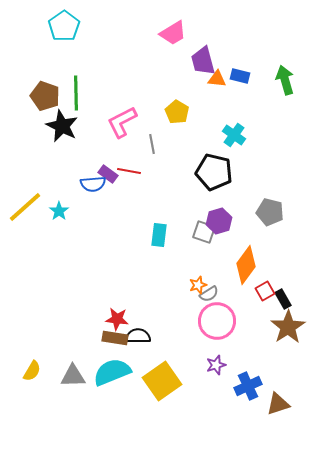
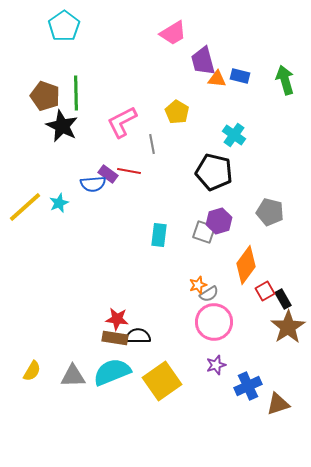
cyan star: moved 8 px up; rotated 12 degrees clockwise
pink circle: moved 3 px left, 1 px down
